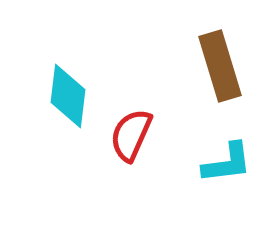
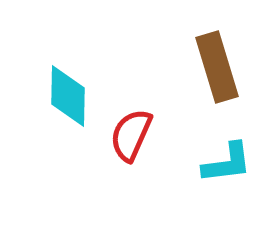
brown rectangle: moved 3 px left, 1 px down
cyan diamond: rotated 6 degrees counterclockwise
